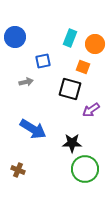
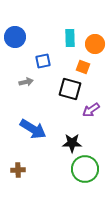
cyan rectangle: rotated 24 degrees counterclockwise
brown cross: rotated 24 degrees counterclockwise
